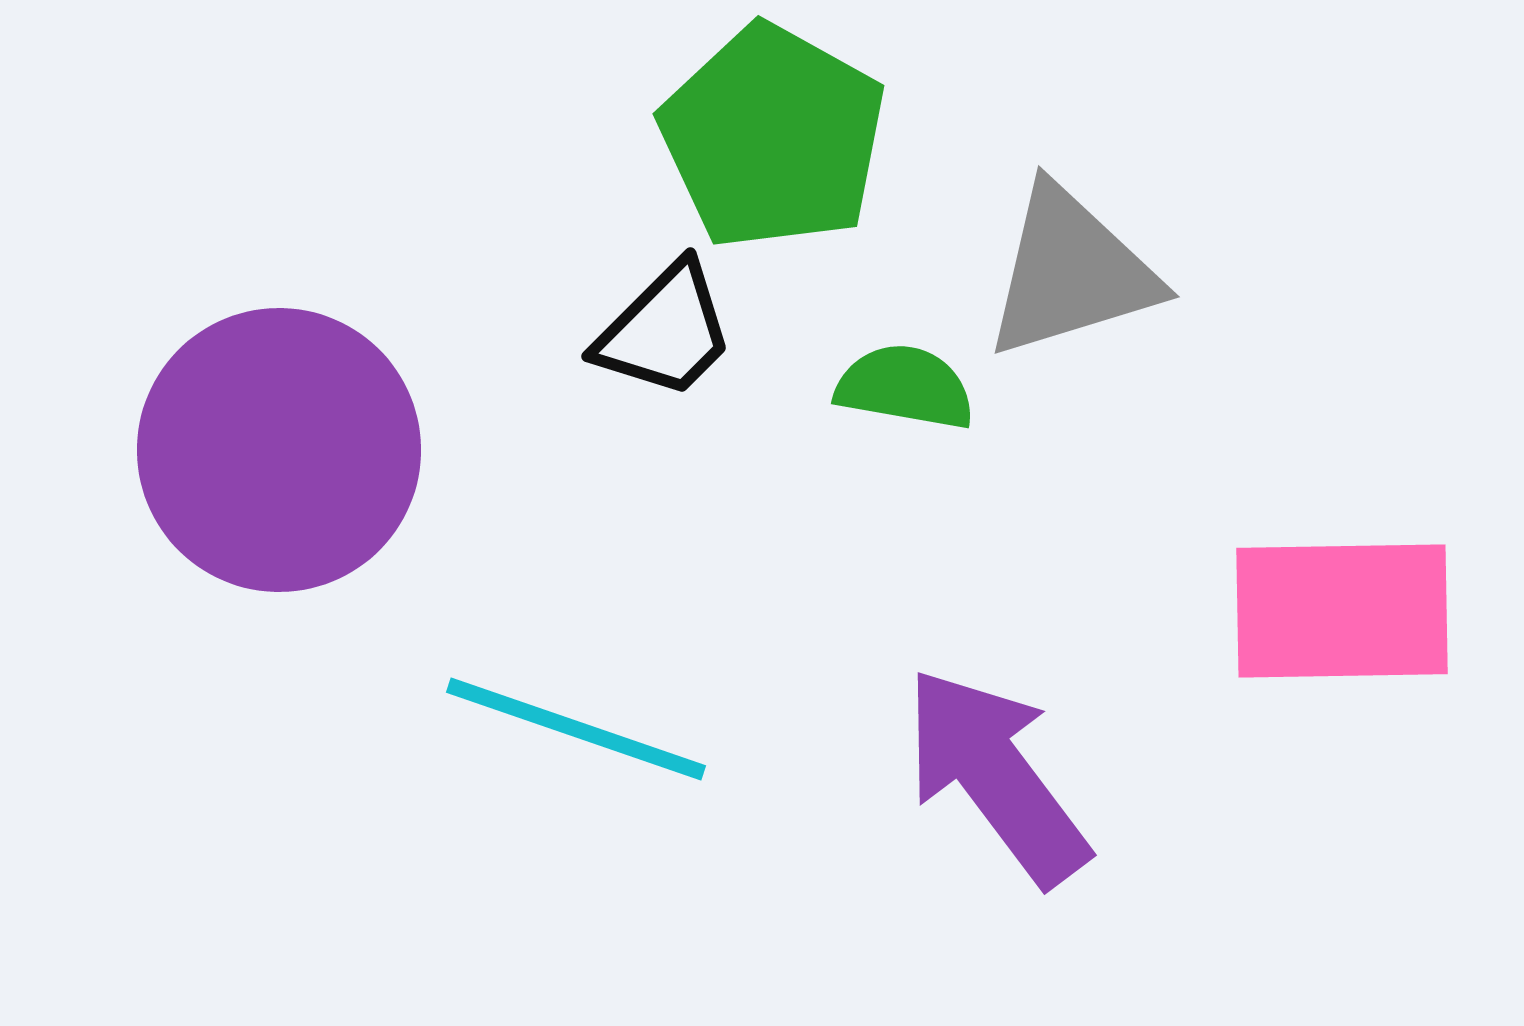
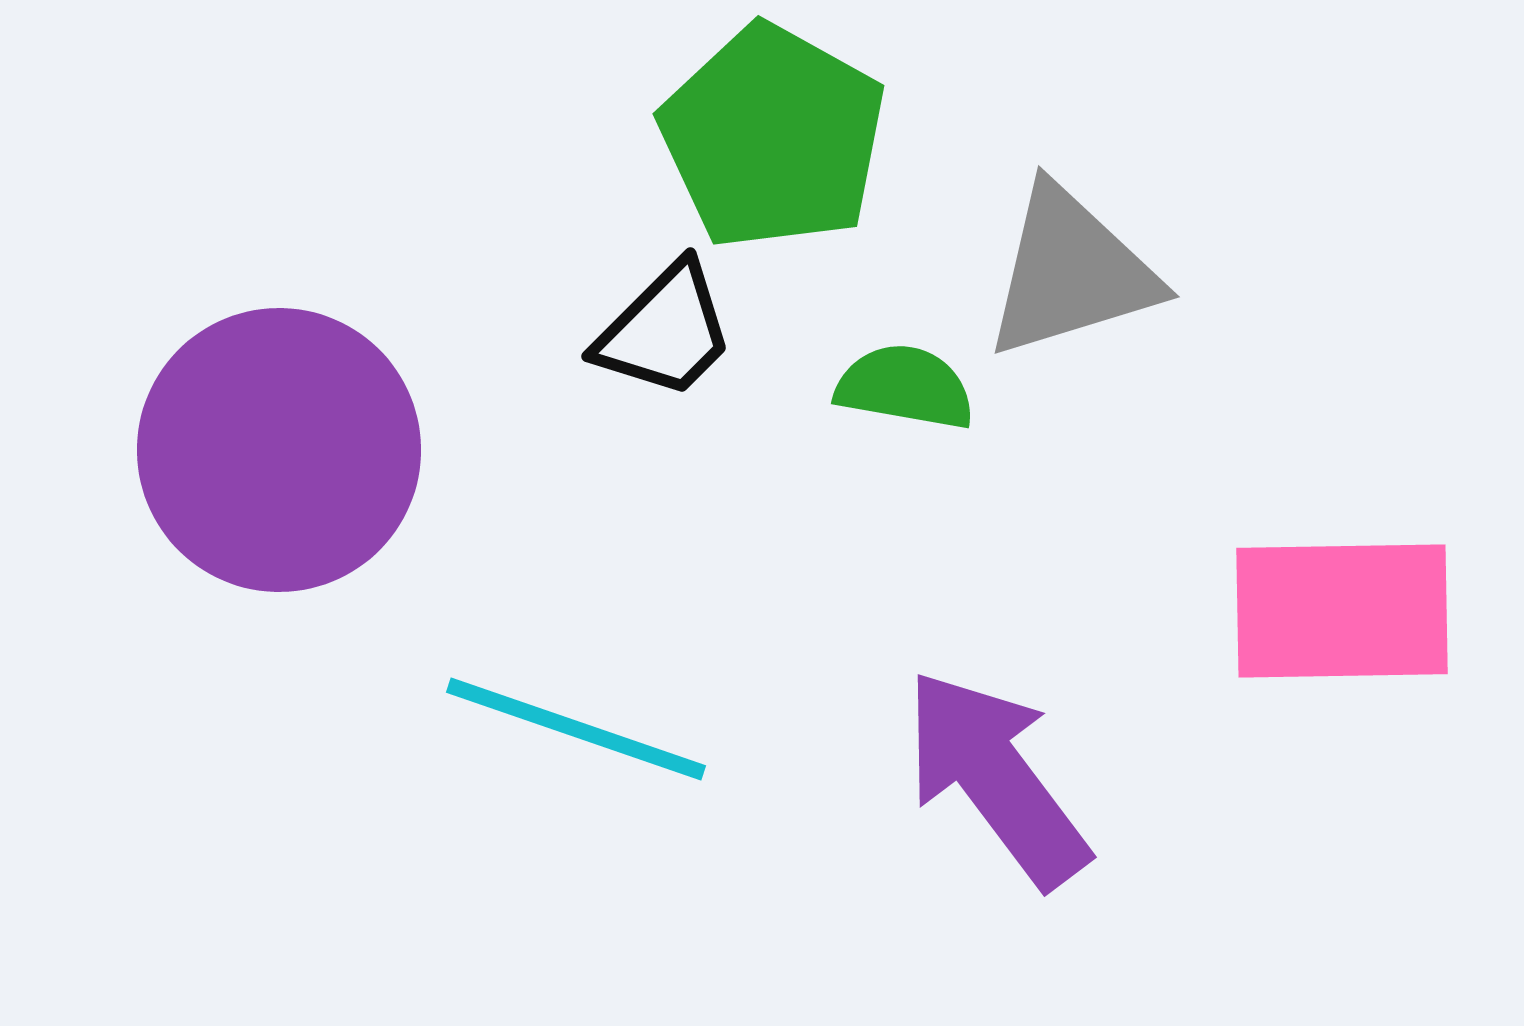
purple arrow: moved 2 px down
